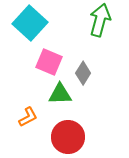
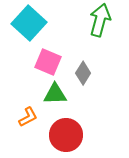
cyan square: moved 1 px left
pink square: moved 1 px left
green triangle: moved 5 px left
red circle: moved 2 px left, 2 px up
